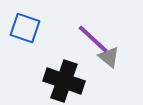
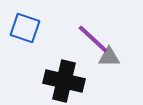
gray triangle: rotated 40 degrees counterclockwise
black cross: rotated 6 degrees counterclockwise
